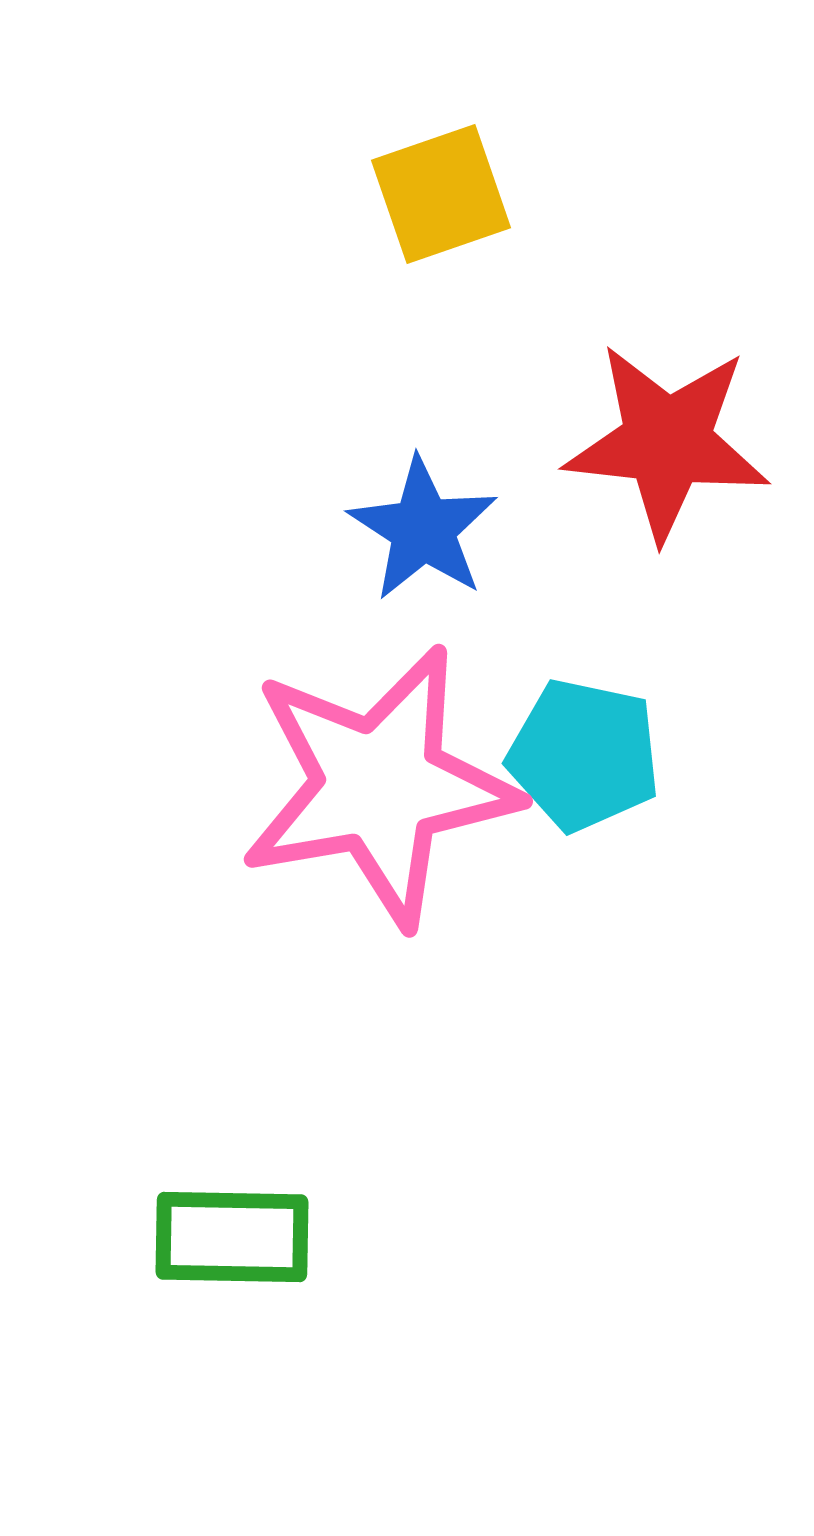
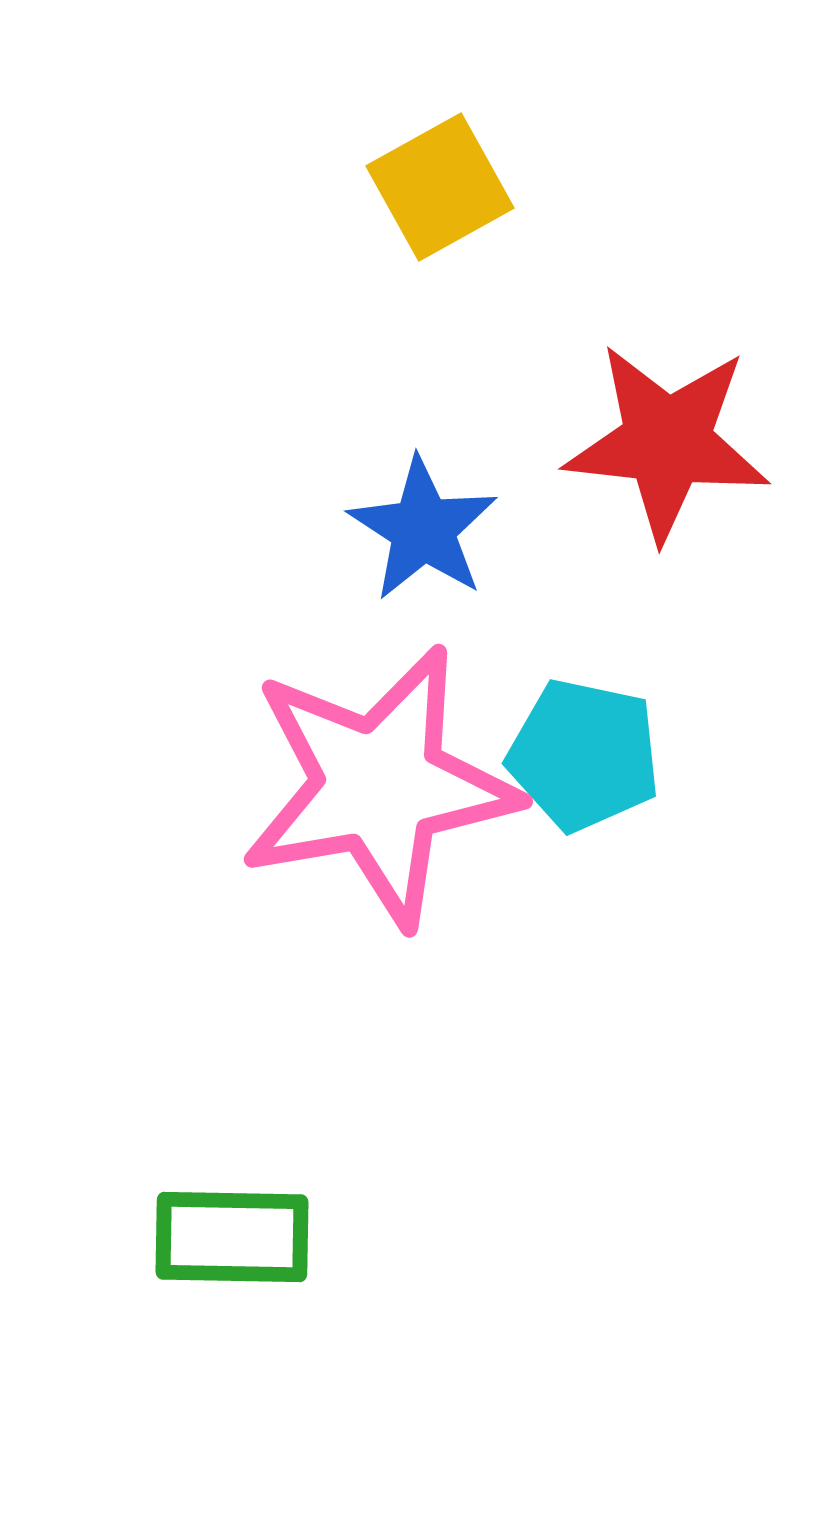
yellow square: moved 1 px left, 7 px up; rotated 10 degrees counterclockwise
